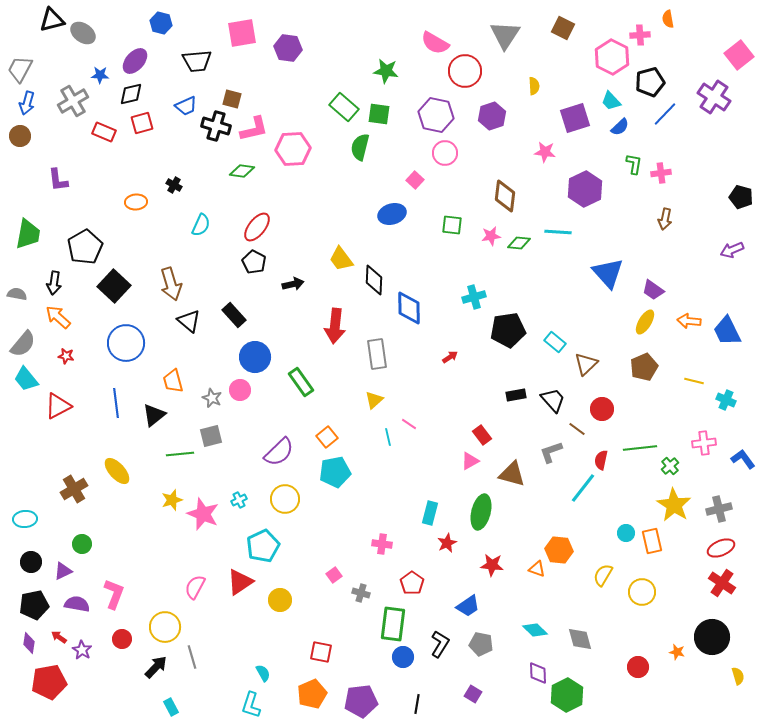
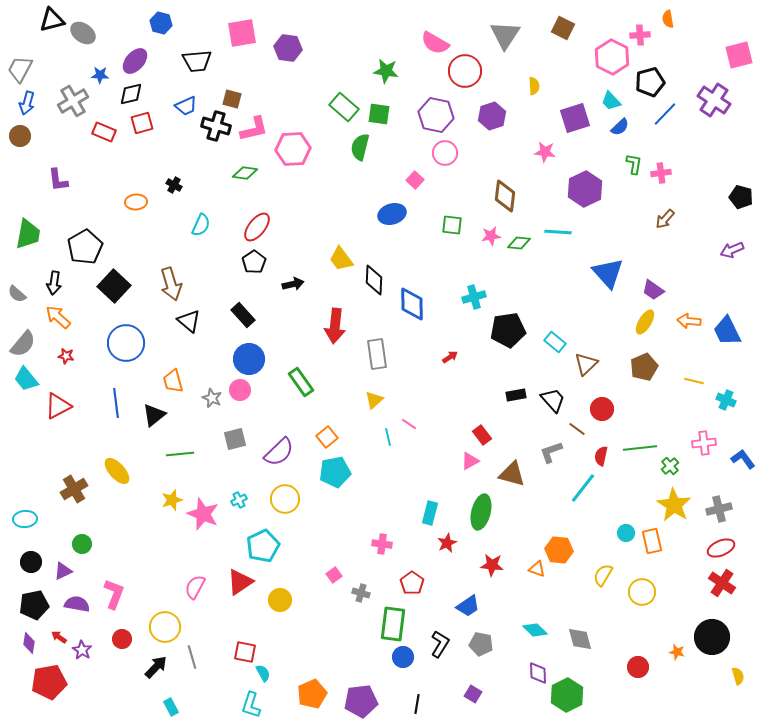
pink square at (739, 55): rotated 24 degrees clockwise
purple cross at (714, 97): moved 3 px down
green diamond at (242, 171): moved 3 px right, 2 px down
brown arrow at (665, 219): rotated 30 degrees clockwise
black pentagon at (254, 262): rotated 10 degrees clockwise
gray semicircle at (17, 294): rotated 150 degrees counterclockwise
blue diamond at (409, 308): moved 3 px right, 4 px up
black rectangle at (234, 315): moved 9 px right
blue circle at (255, 357): moved 6 px left, 2 px down
gray square at (211, 436): moved 24 px right, 3 px down
red semicircle at (601, 460): moved 4 px up
red square at (321, 652): moved 76 px left
